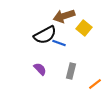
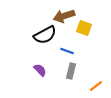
yellow square: rotated 21 degrees counterclockwise
blue line: moved 8 px right, 8 px down
purple semicircle: moved 1 px down
orange line: moved 1 px right, 2 px down
